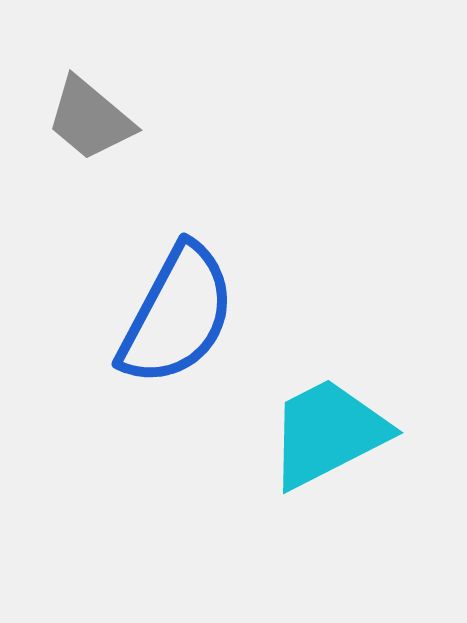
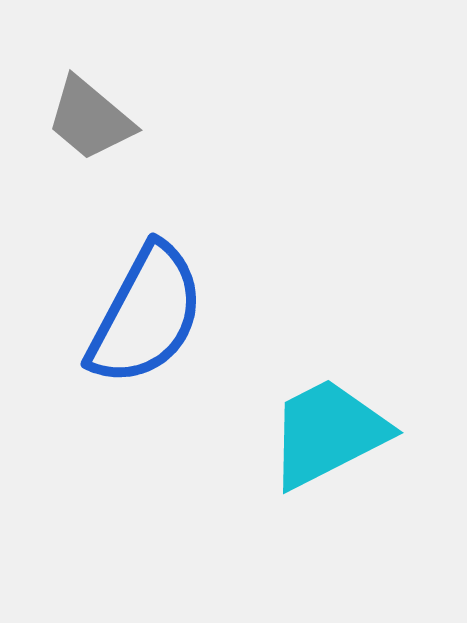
blue semicircle: moved 31 px left
